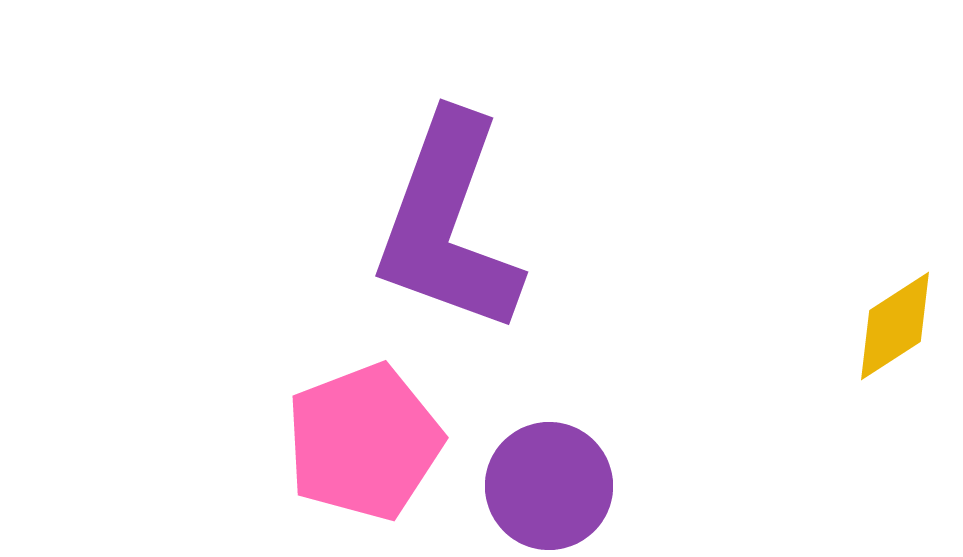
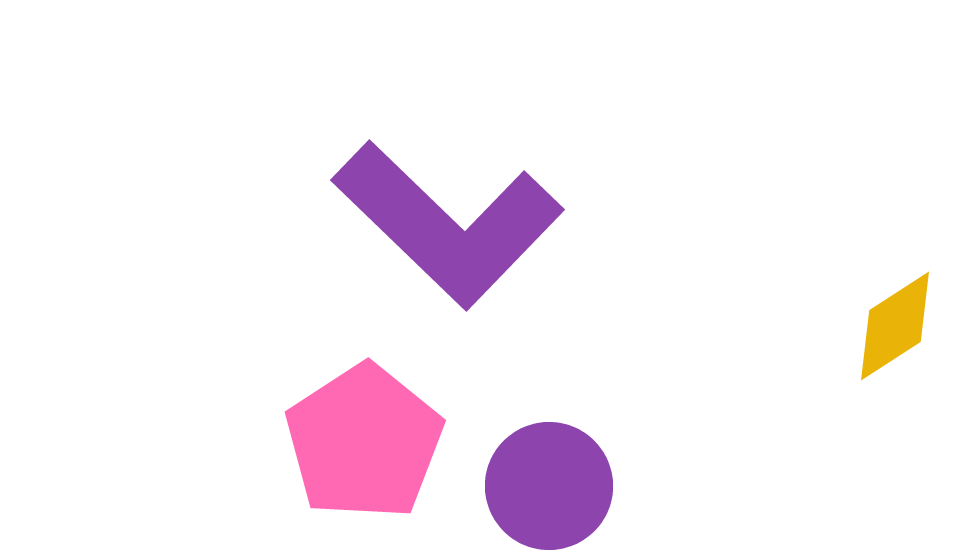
purple L-shape: rotated 66 degrees counterclockwise
pink pentagon: rotated 12 degrees counterclockwise
